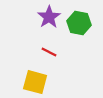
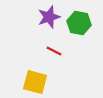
purple star: rotated 15 degrees clockwise
red line: moved 5 px right, 1 px up
